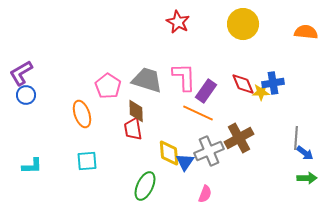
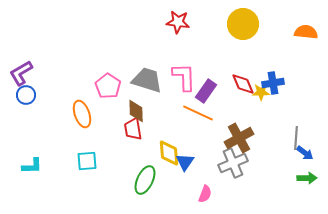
red star: rotated 20 degrees counterclockwise
gray cross: moved 24 px right, 12 px down
green ellipse: moved 6 px up
